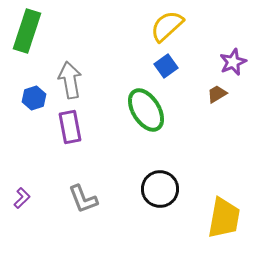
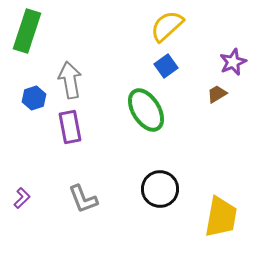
yellow trapezoid: moved 3 px left, 1 px up
